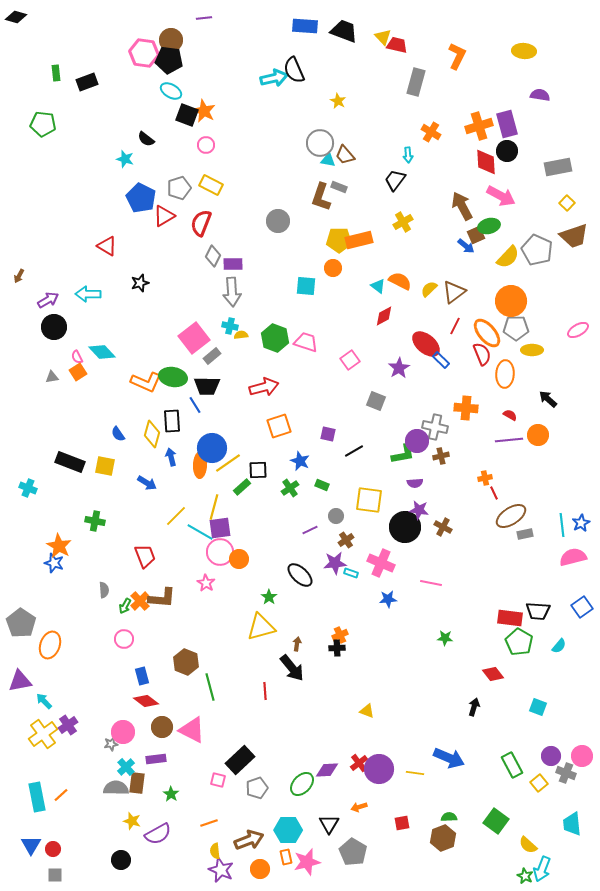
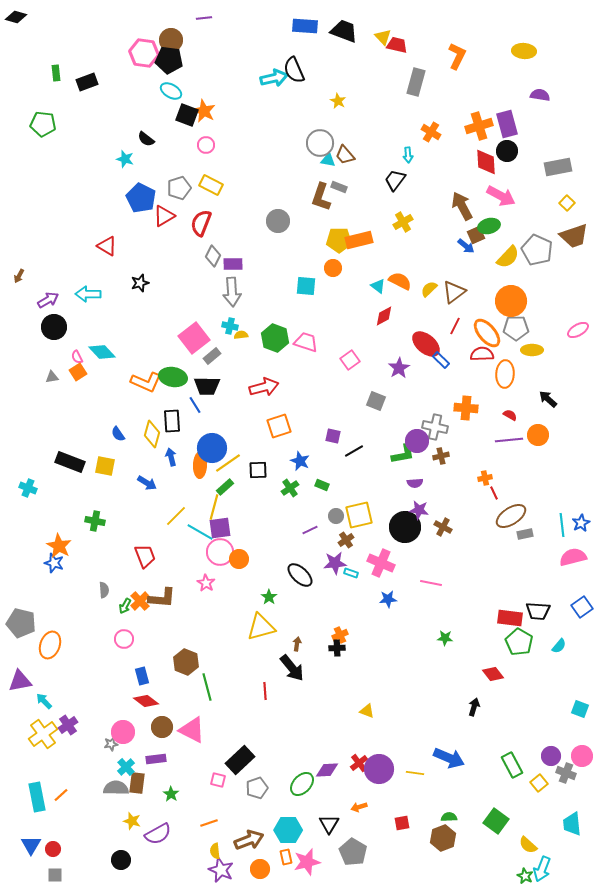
red semicircle at (482, 354): rotated 70 degrees counterclockwise
purple square at (328, 434): moved 5 px right, 2 px down
green rectangle at (242, 487): moved 17 px left
yellow square at (369, 500): moved 10 px left, 15 px down; rotated 20 degrees counterclockwise
gray pentagon at (21, 623): rotated 20 degrees counterclockwise
green line at (210, 687): moved 3 px left
cyan square at (538, 707): moved 42 px right, 2 px down
